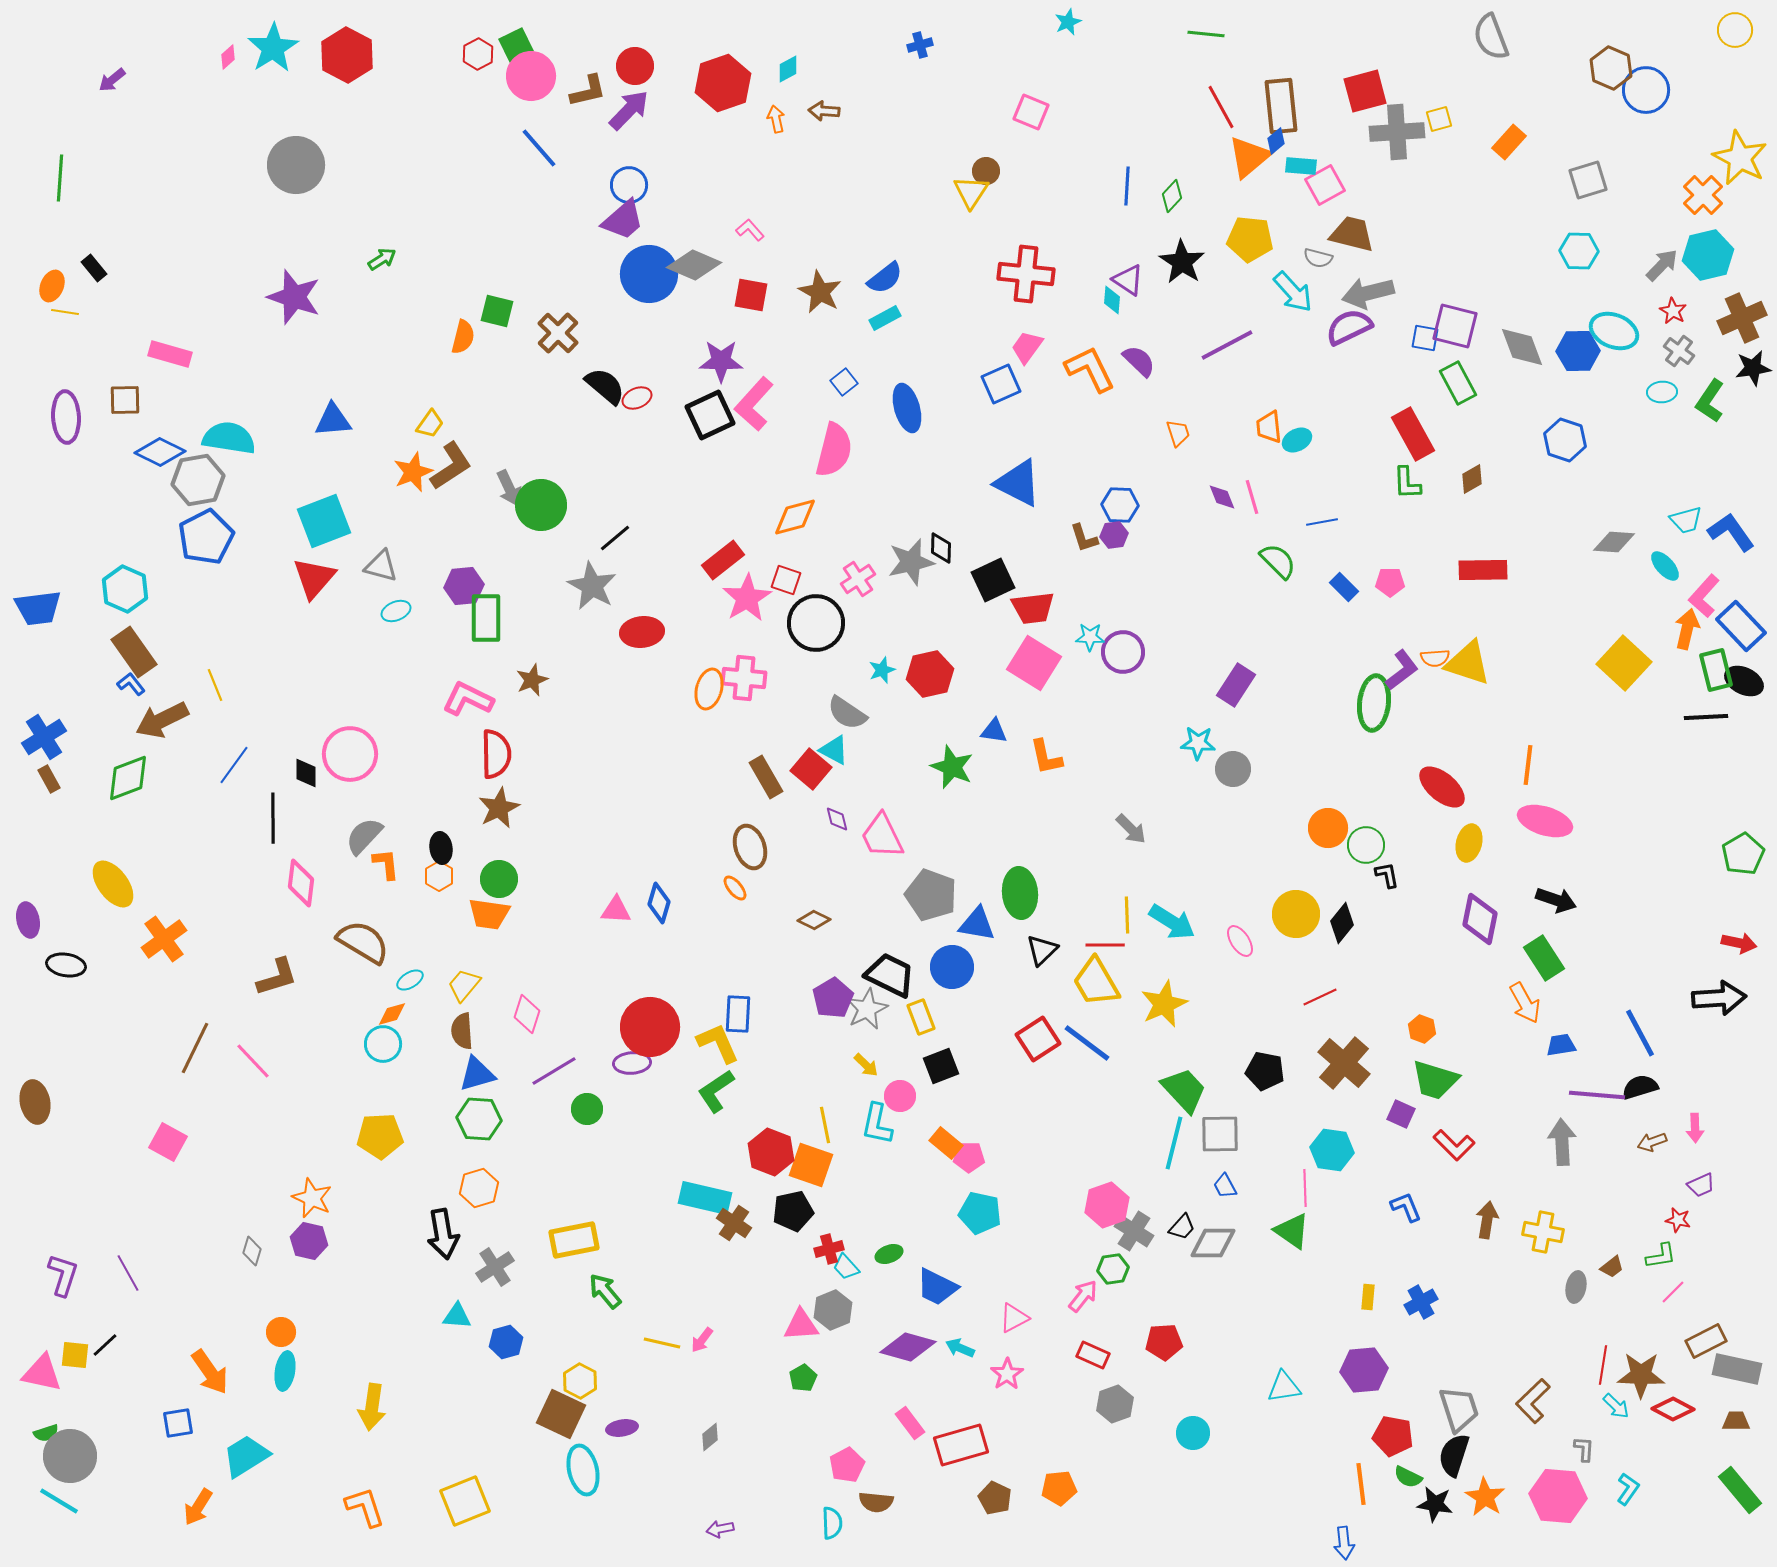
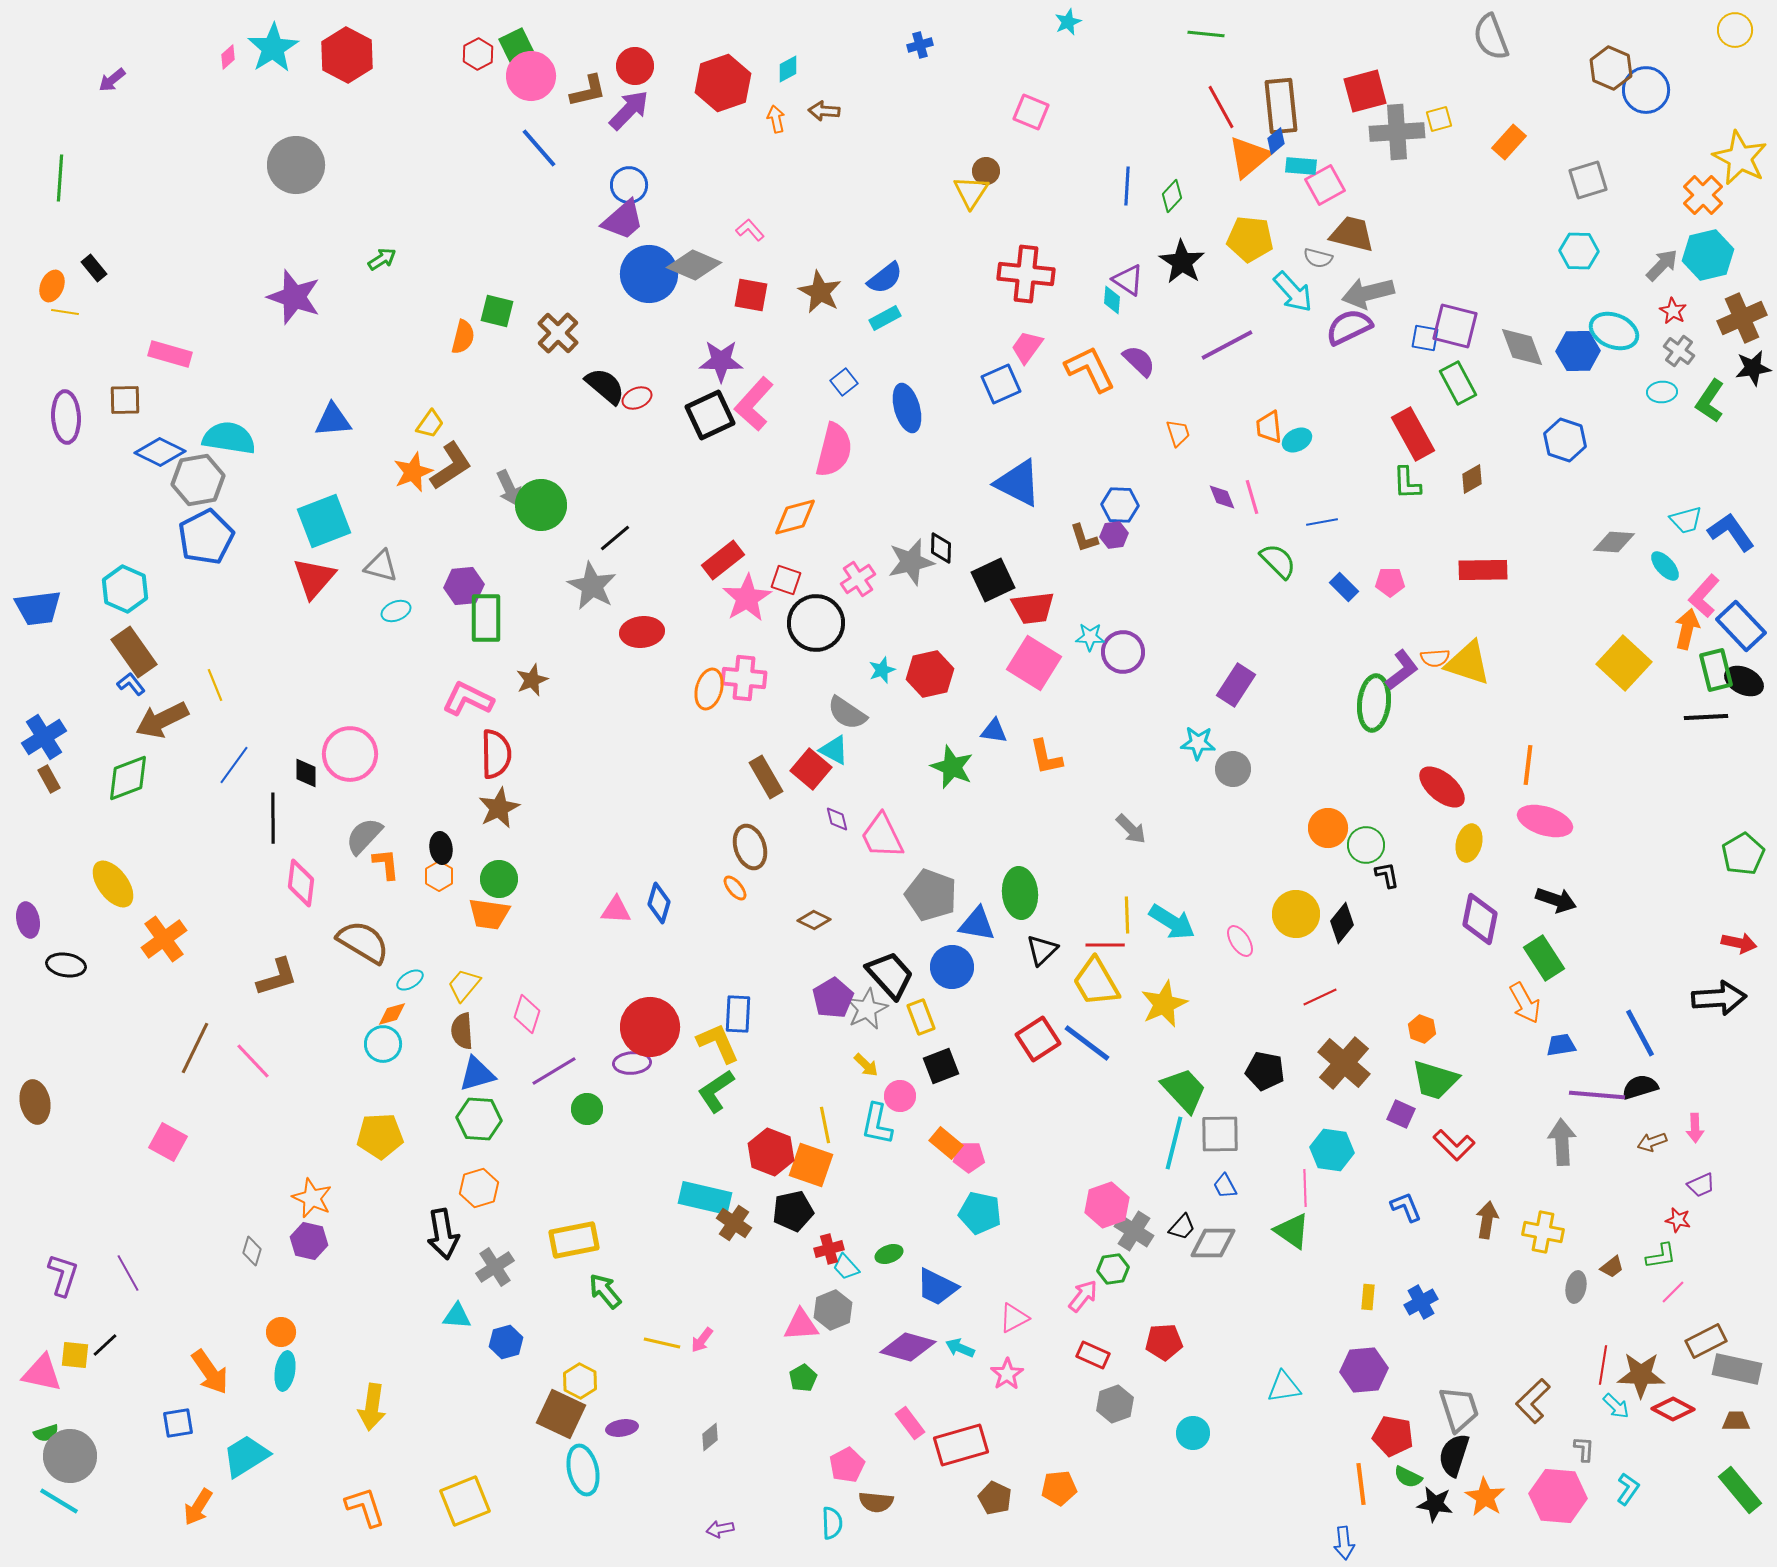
black trapezoid at (890, 975): rotated 22 degrees clockwise
